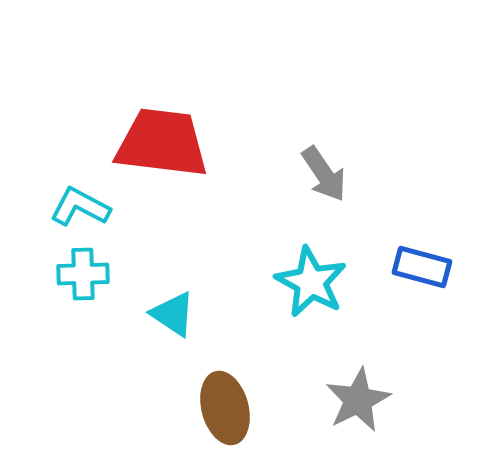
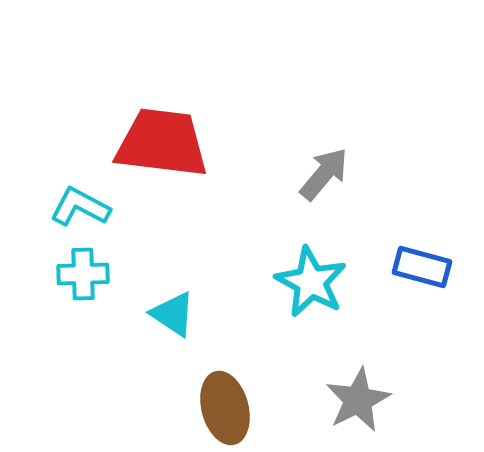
gray arrow: rotated 106 degrees counterclockwise
